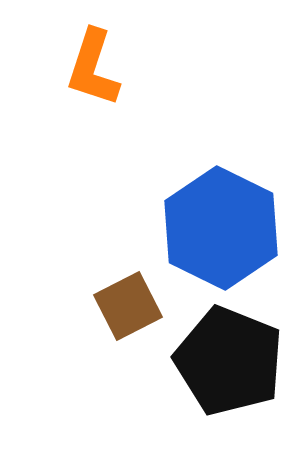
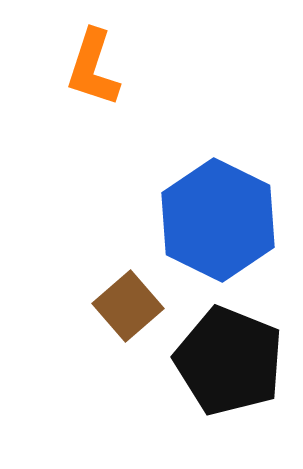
blue hexagon: moved 3 px left, 8 px up
brown square: rotated 14 degrees counterclockwise
